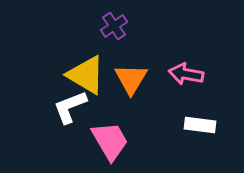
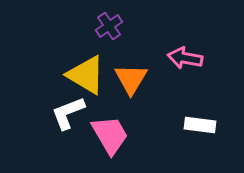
purple cross: moved 5 px left
pink arrow: moved 1 px left, 16 px up
white L-shape: moved 2 px left, 6 px down
pink trapezoid: moved 6 px up
